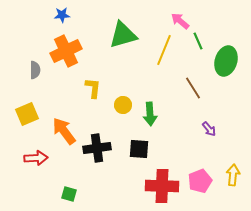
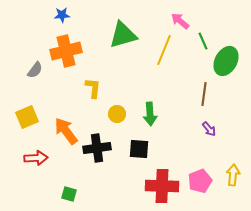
green line: moved 5 px right
orange cross: rotated 12 degrees clockwise
green ellipse: rotated 12 degrees clockwise
gray semicircle: rotated 36 degrees clockwise
brown line: moved 11 px right, 6 px down; rotated 40 degrees clockwise
yellow circle: moved 6 px left, 9 px down
yellow square: moved 3 px down
orange arrow: moved 2 px right
